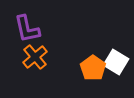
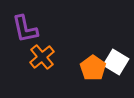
purple L-shape: moved 2 px left
orange cross: moved 7 px right
